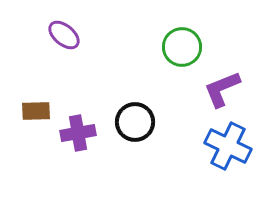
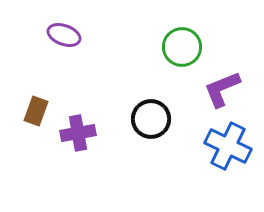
purple ellipse: rotated 20 degrees counterclockwise
brown rectangle: rotated 68 degrees counterclockwise
black circle: moved 16 px right, 3 px up
